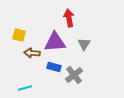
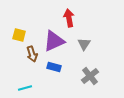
purple triangle: moved 1 px left, 1 px up; rotated 20 degrees counterclockwise
brown arrow: moved 1 px down; rotated 112 degrees counterclockwise
gray cross: moved 16 px right, 1 px down
